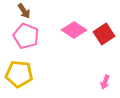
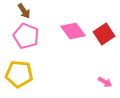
pink diamond: moved 1 px left, 1 px down; rotated 20 degrees clockwise
pink arrow: rotated 80 degrees counterclockwise
